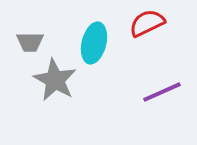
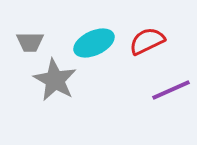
red semicircle: moved 18 px down
cyan ellipse: rotated 51 degrees clockwise
purple line: moved 9 px right, 2 px up
